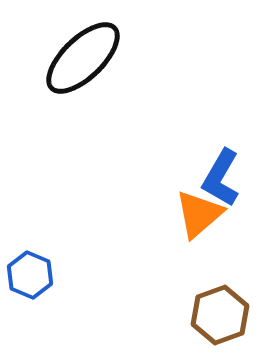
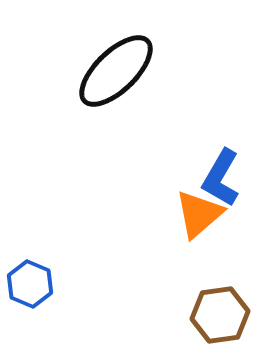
black ellipse: moved 33 px right, 13 px down
blue hexagon: moved 9 px down
brown hexagon: rotated 12 degrees clockwise
